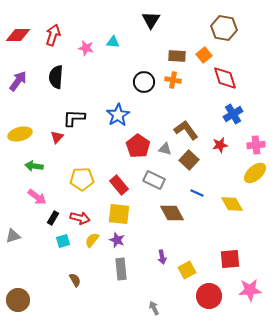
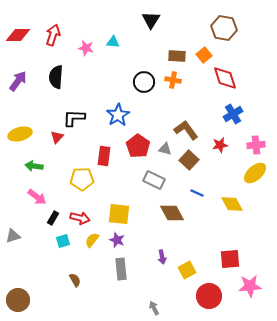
red rectangle at (119, 185): moved 15 px left, 29 px up; rotated 48 degrees clockwise
pink star at (250, 290): moved 4 px up
